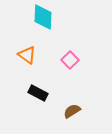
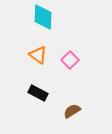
orange triangle: moved 11 px right
